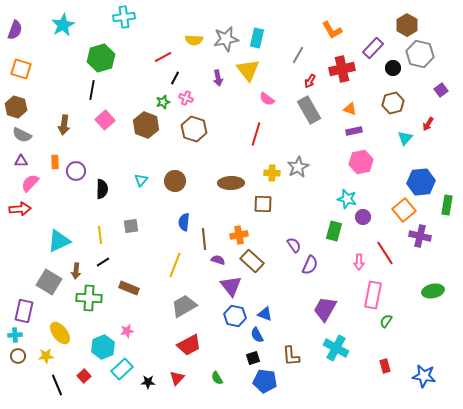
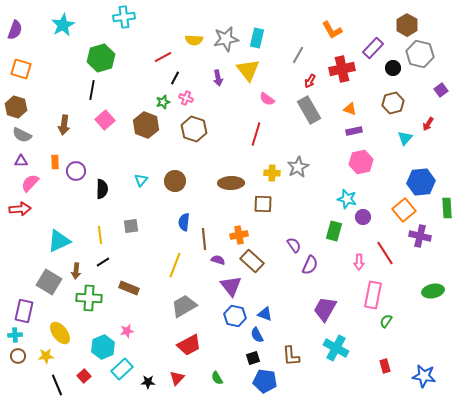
green rectangle at (447, 205): moved 3 px down; rotated 12 degrees counterclockwise
